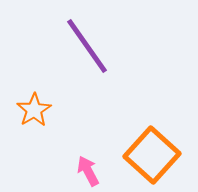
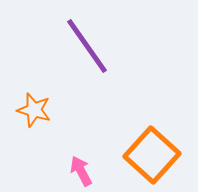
orange star: rotated 24 degrees counterclockwise
pink arrow: moved 7 px left
